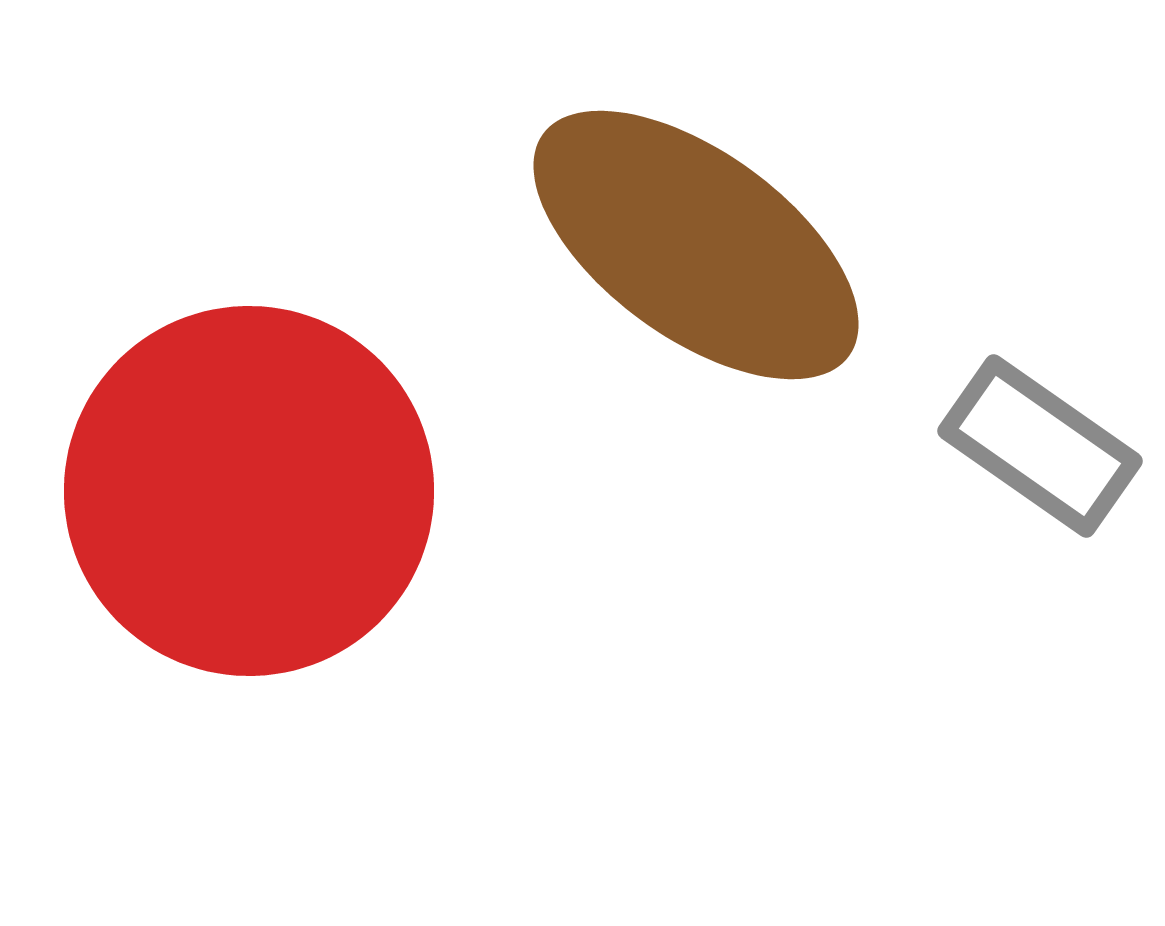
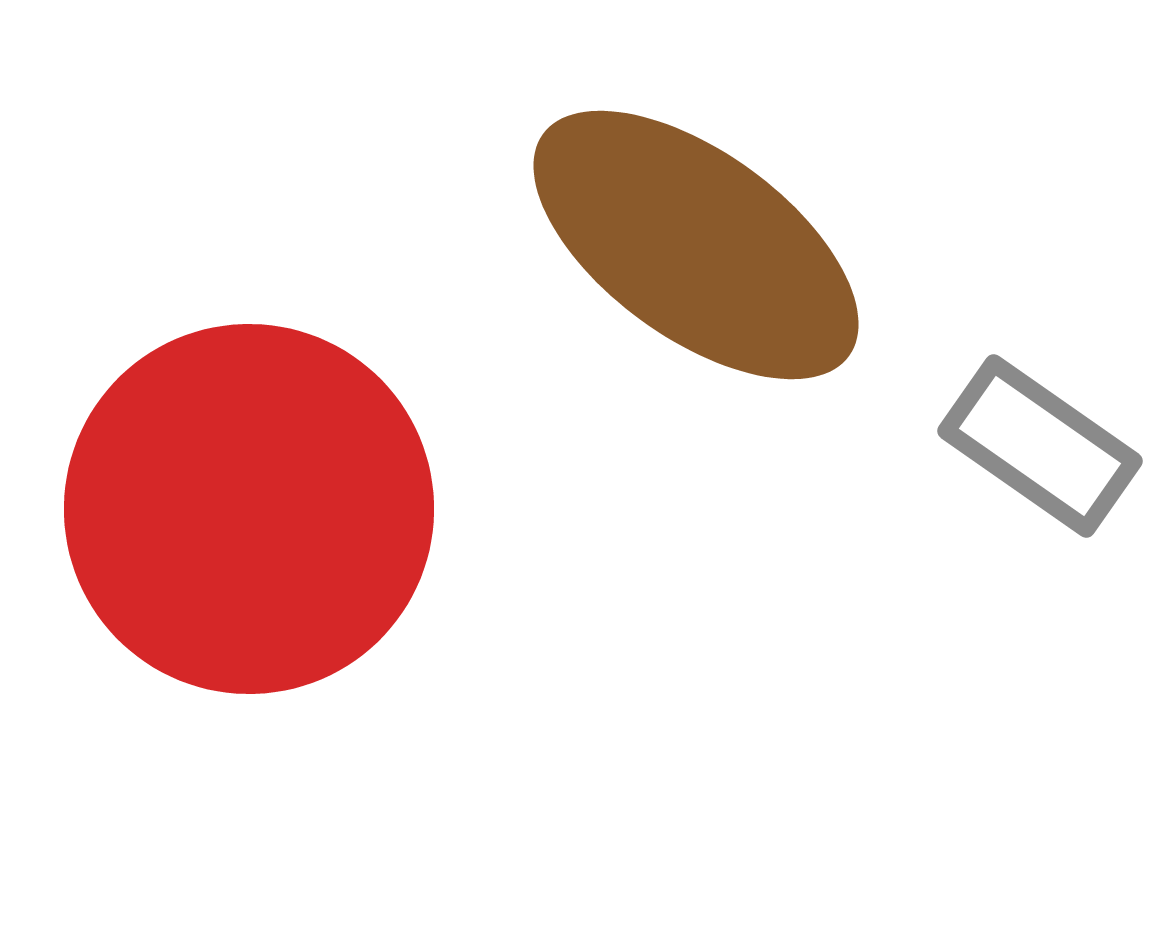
red circle: moved 18 px down
